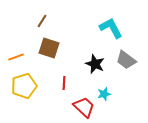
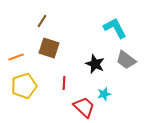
cyan L-shape: moved 4 px right
